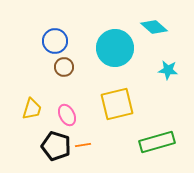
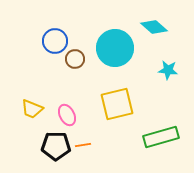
brown circle: moved 11 px right, 8 px up
yellow trapezoid: rotated 95 degrees clockwise
green rectangle: moved 4 px right, 5 px up
black pentagon: rotated 16 degrees counterclockwise
